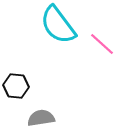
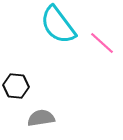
pink line: moved 1 px up
